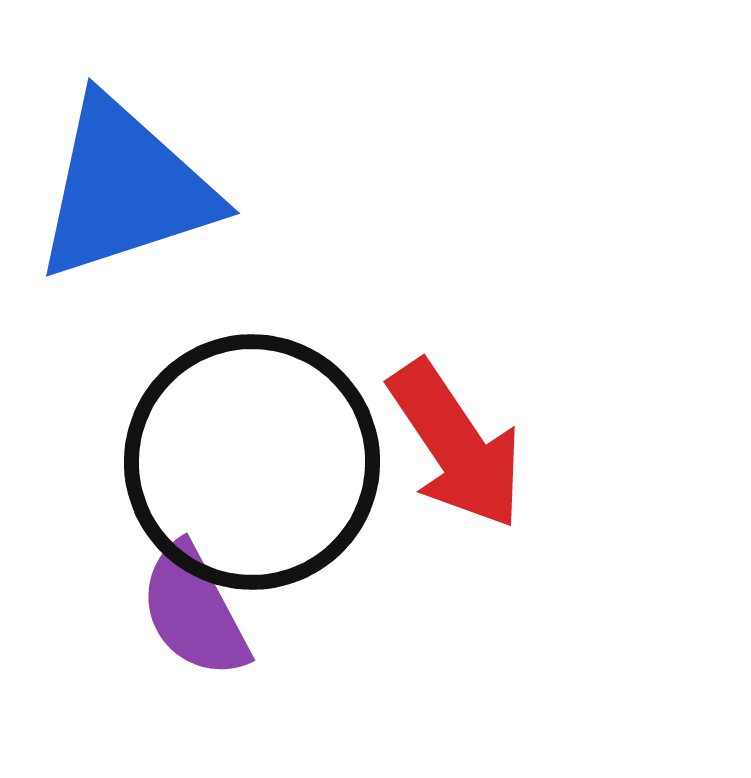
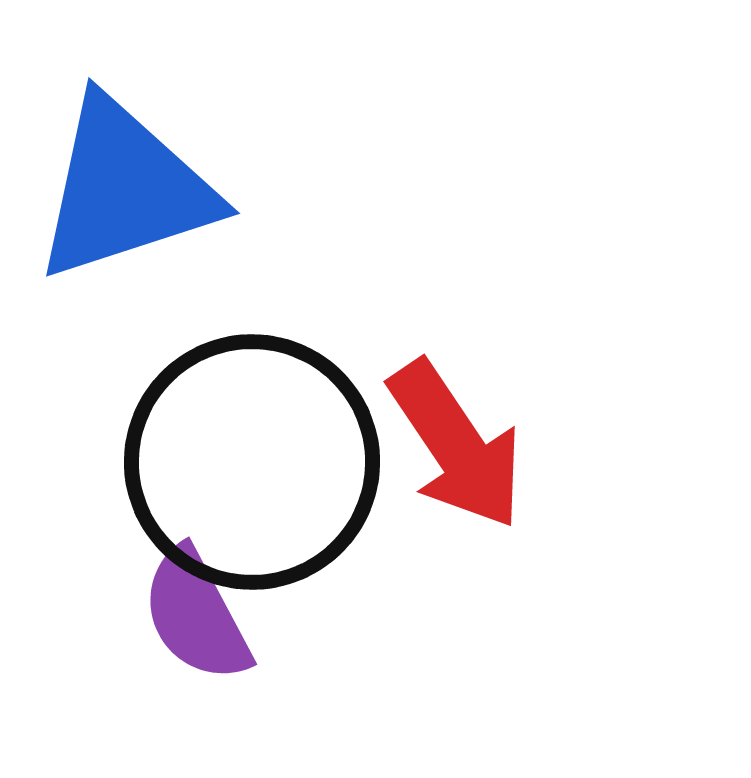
purple semicircle: moved 2 px right, 4 px down
